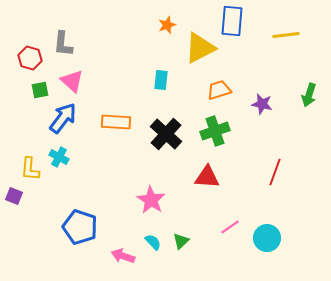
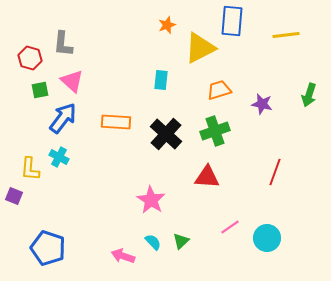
blue pentagon: moved 32 px left, 21 px down
